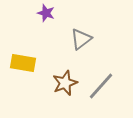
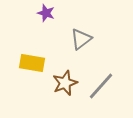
yellow rectangle: moved 9 px right
